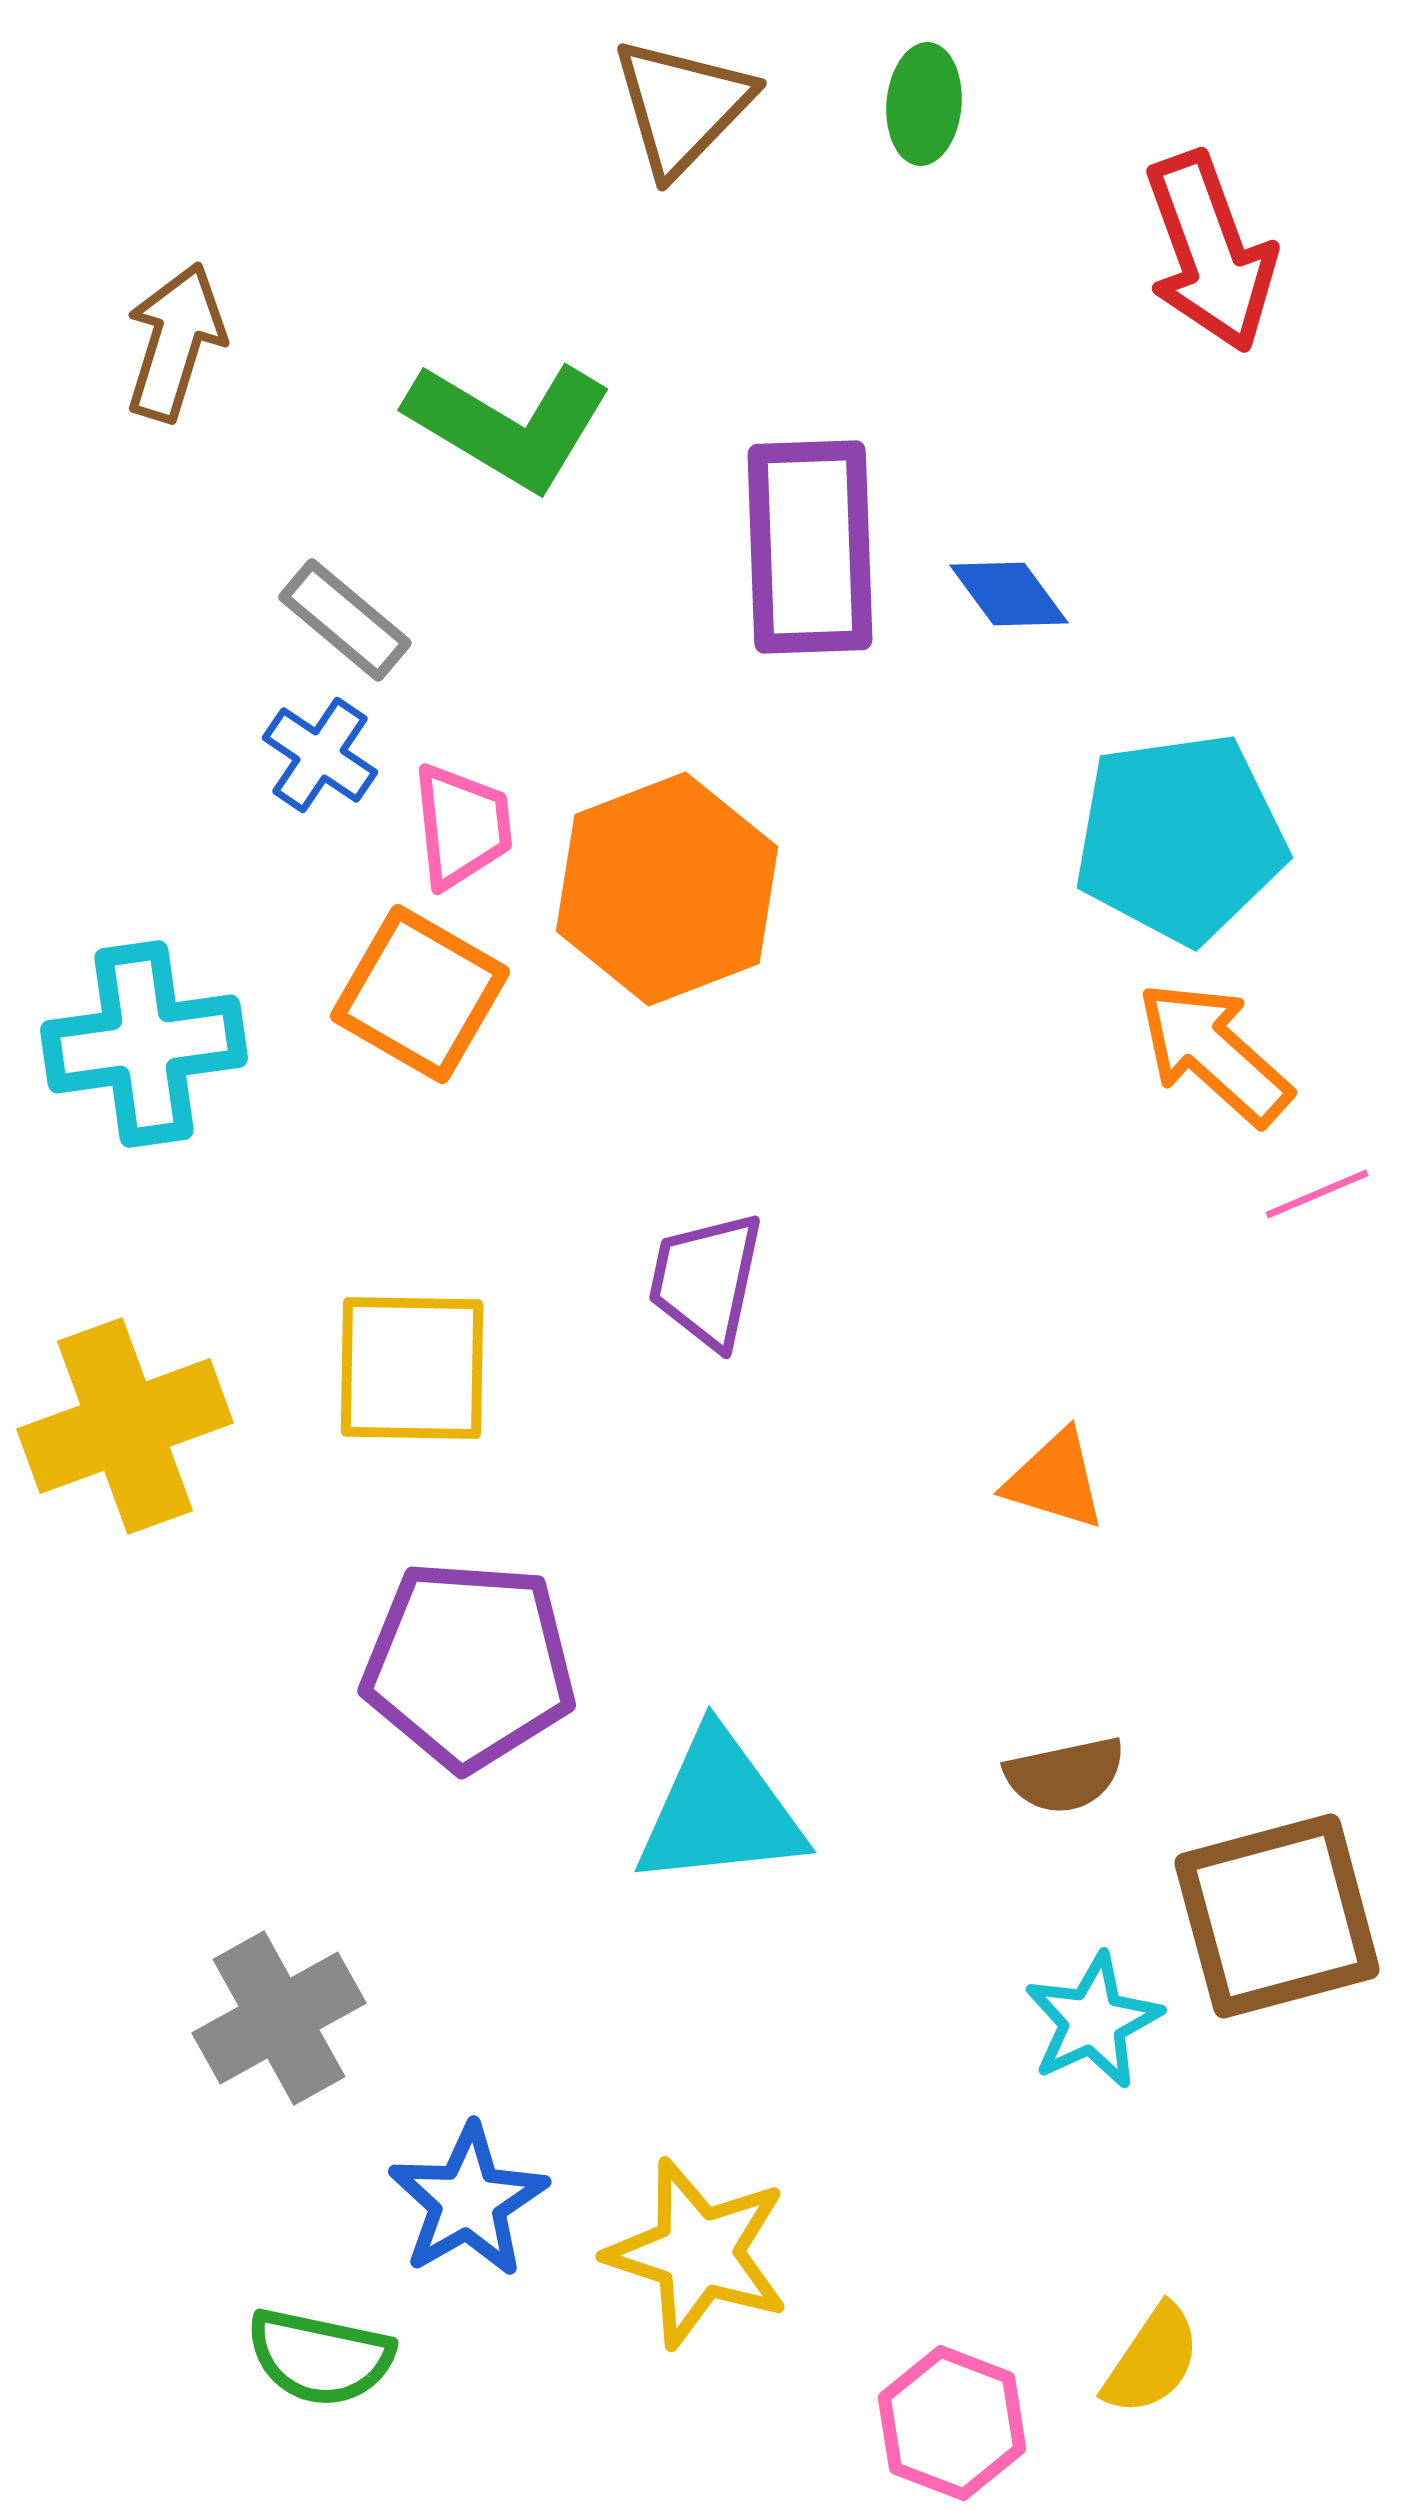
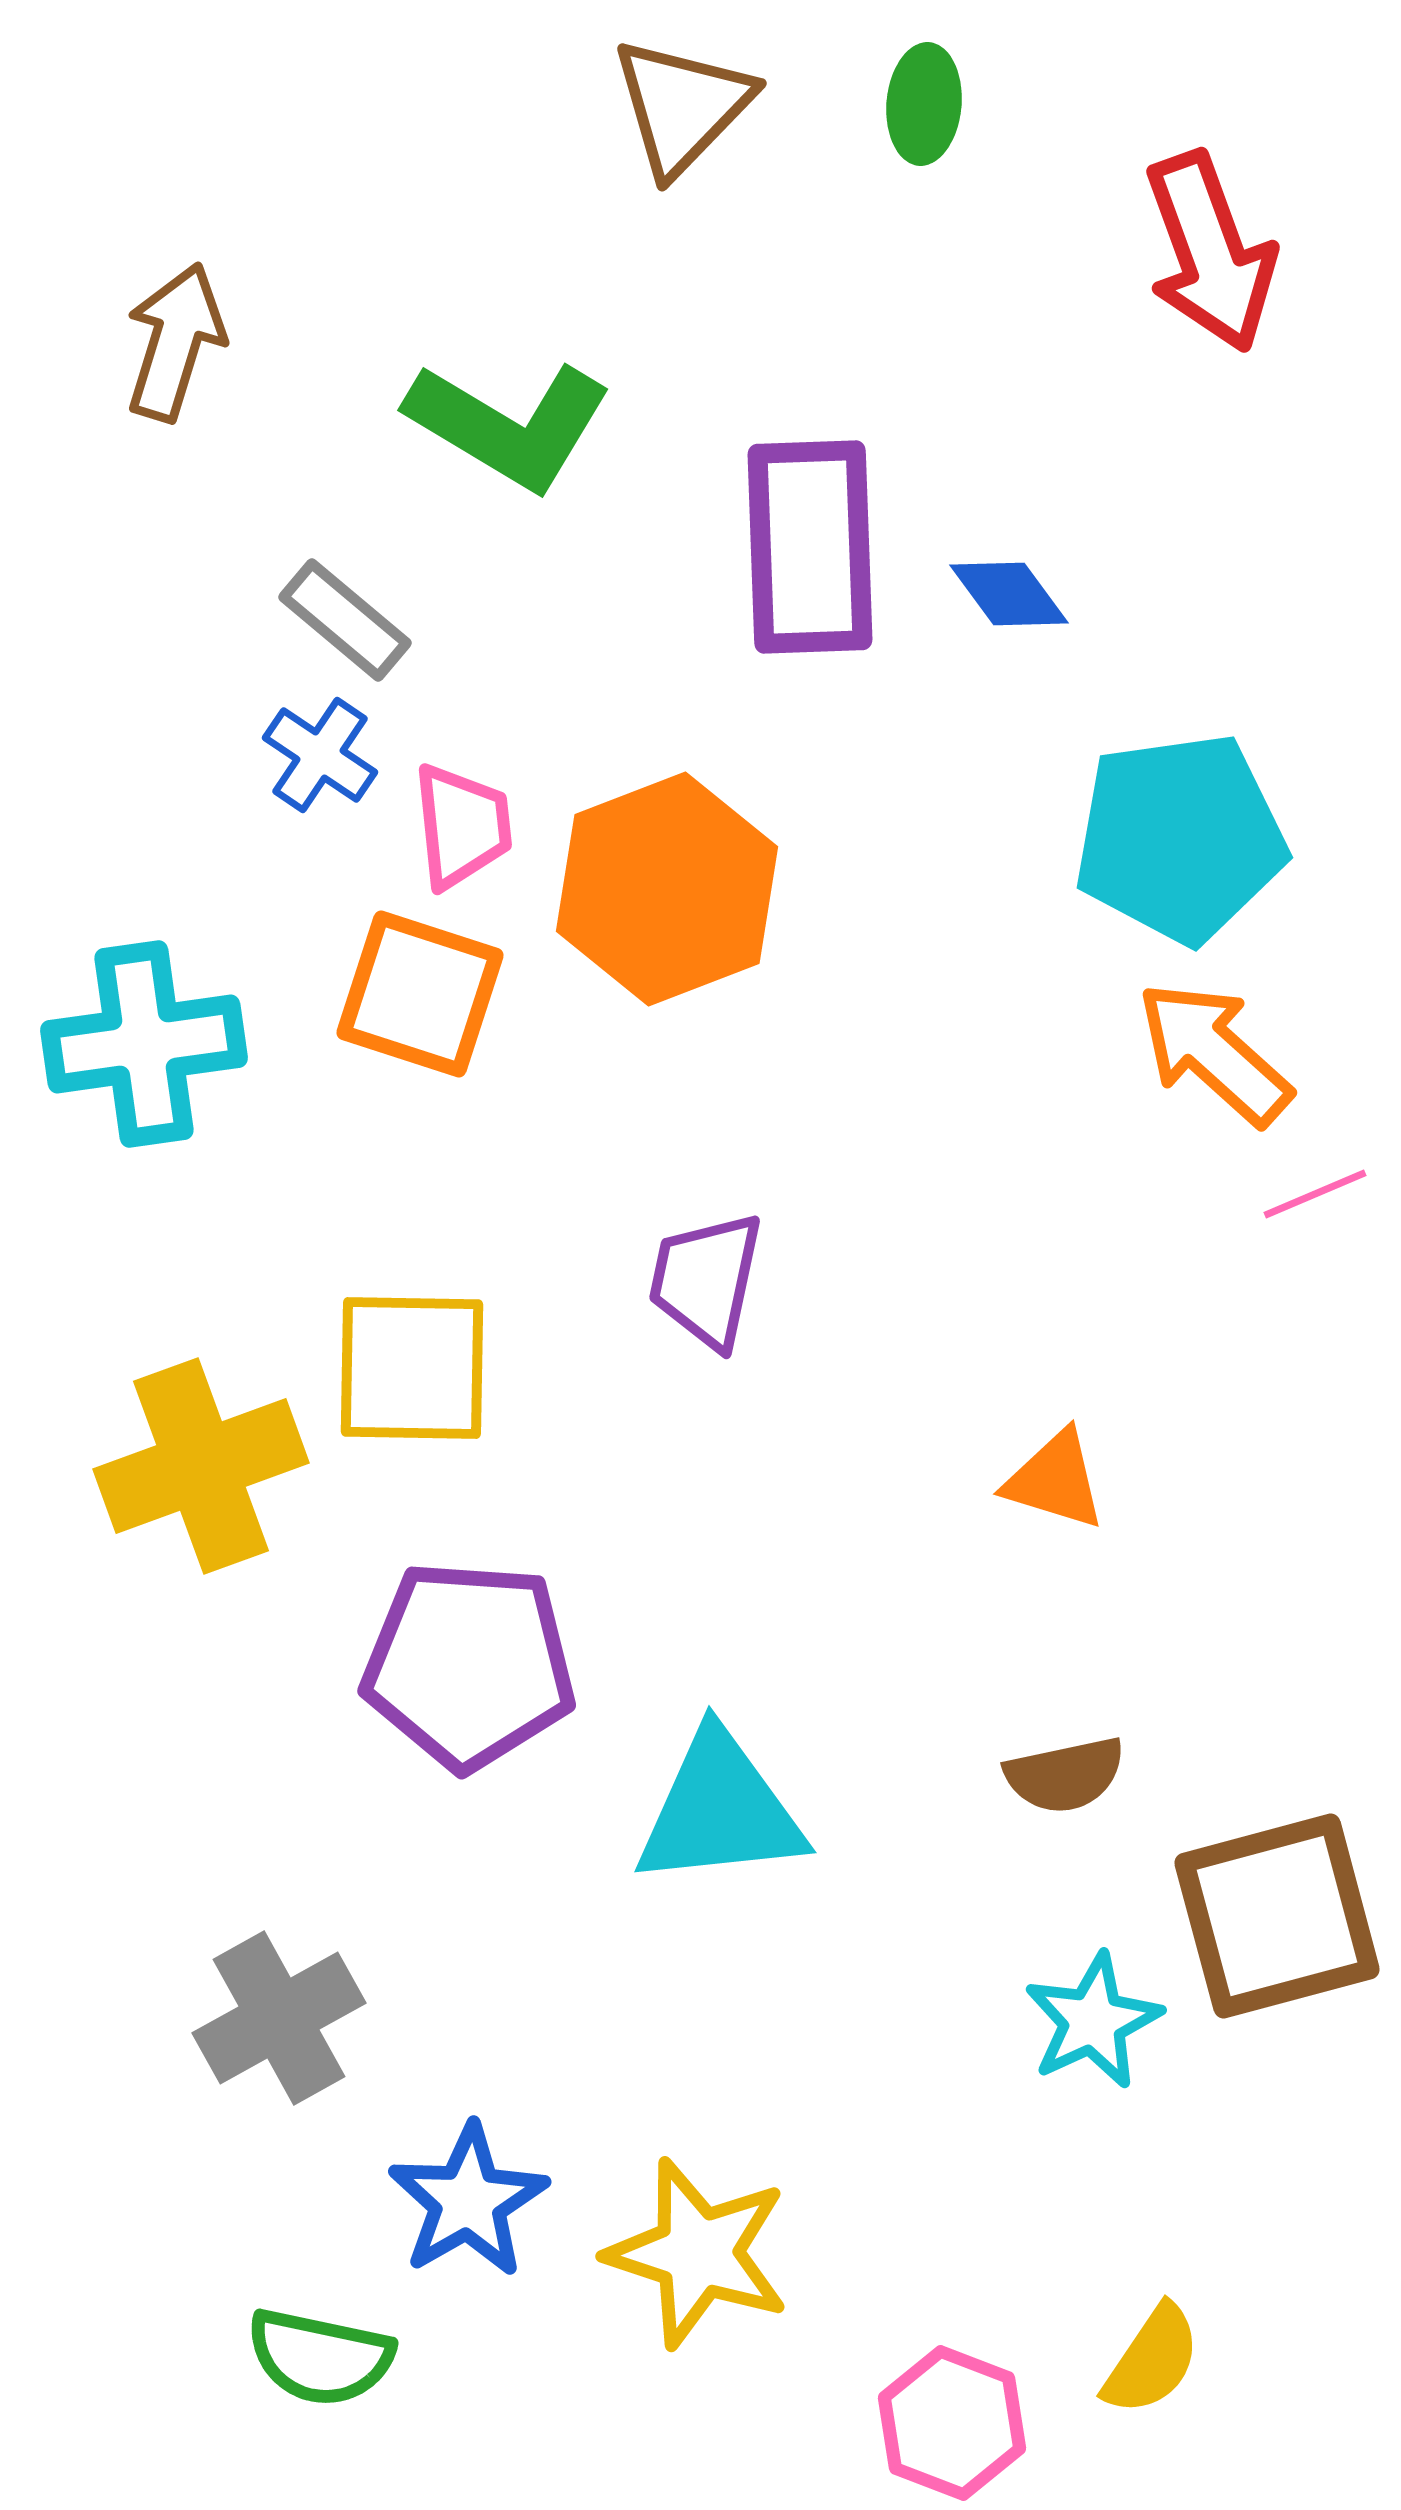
orange square: rotated 12 degrees counterclockwise
pink line: moved 2 px left
yellow cross: moved 76 px right, 40 px down
